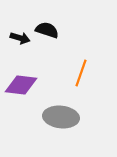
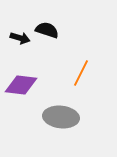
orange line: rotated 8 degrees clockwise
